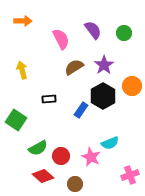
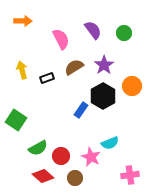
black rectangle: moved 2 px left, 21 px up; rotated 16 degrees counterclockwise
pink cross: rotated 12 degrees clockwise
brown circle: moved 6 px up
